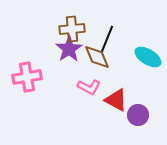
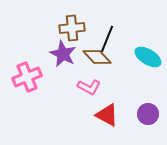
brown cross: moved 1 px up
purple star: moved 6 px left, 5 px down; rotated 12 degrees counterclockwise
brown diamond: rotated 20 degrees counterclockwise
pink cross: rotated 12 degrees counterclockwise
red triangle: moved 9 px left, 15 px down
purple circle: moved 10 px right, 1 px up
